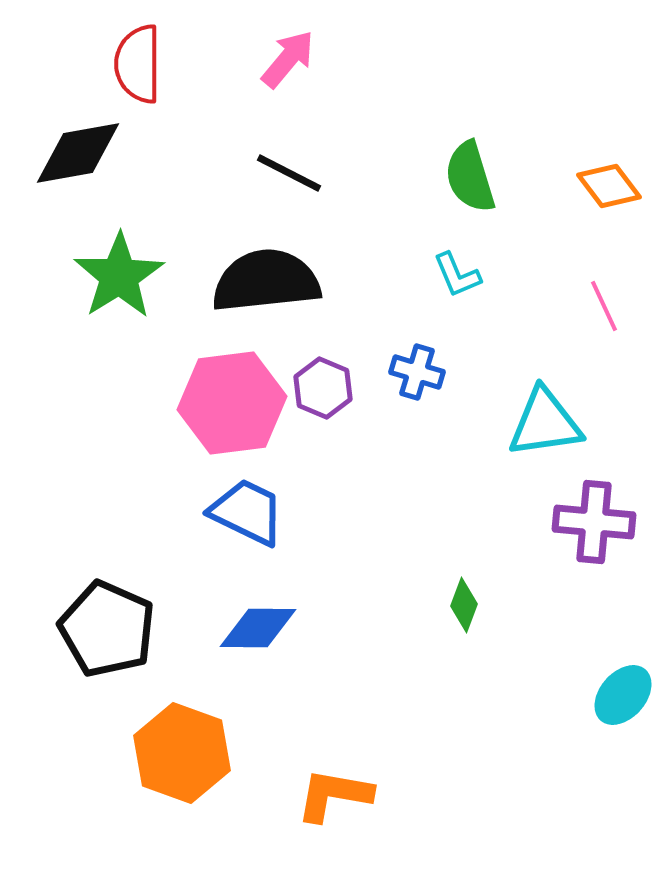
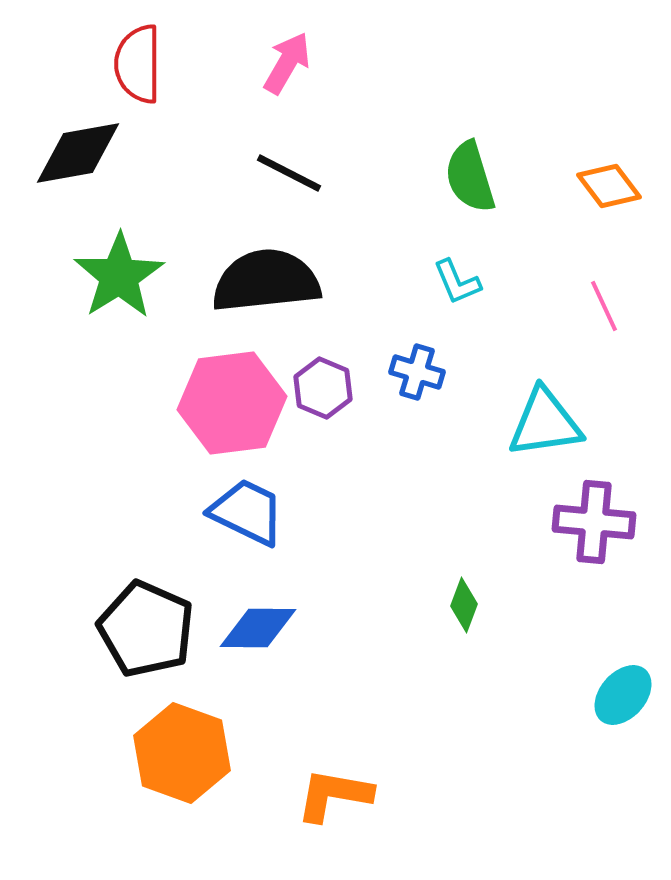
pink arrow: moved 1 px left, 4 px down; rotated 10 degrees counterclockwise
cyan L-shape: moved 7 px down
black pentagon: moved 39 px right
